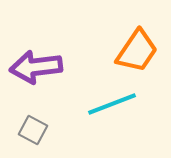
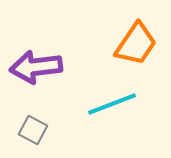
orange trapezoid: moved 1 px left, 7 px up
